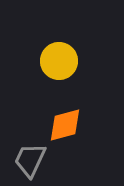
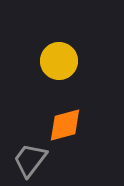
gray trapezoid: rotated 12 degrees clockwise
